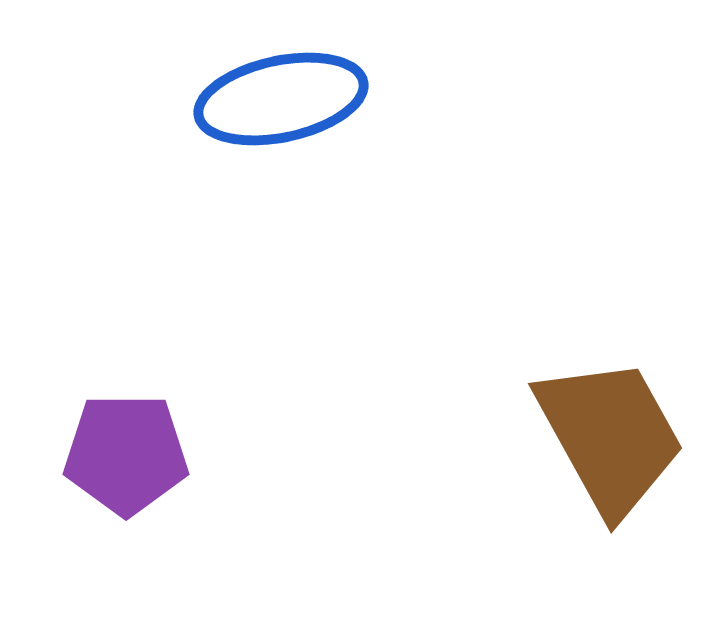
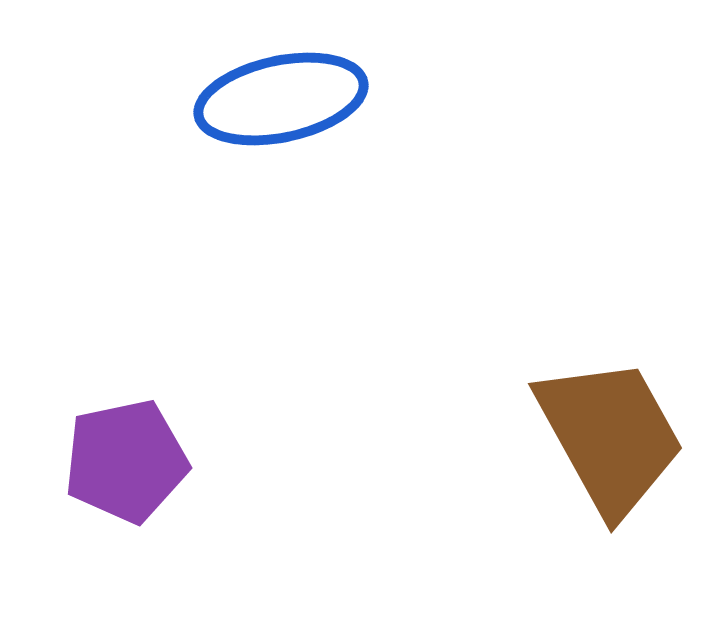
purple pentagon: moved 7 px down; rotated 12 degrees counterclockwise
